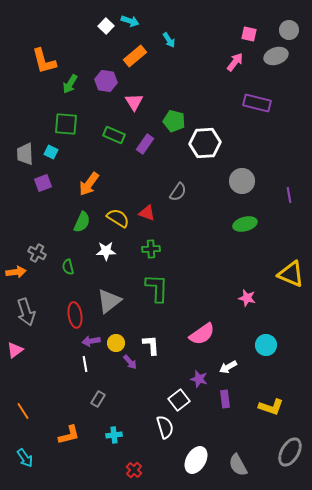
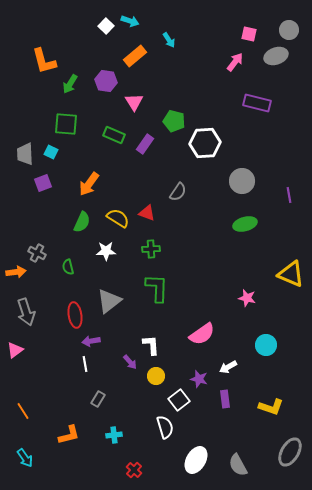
yellow circle at (116, 343): moved 40 px right, 33 px down
